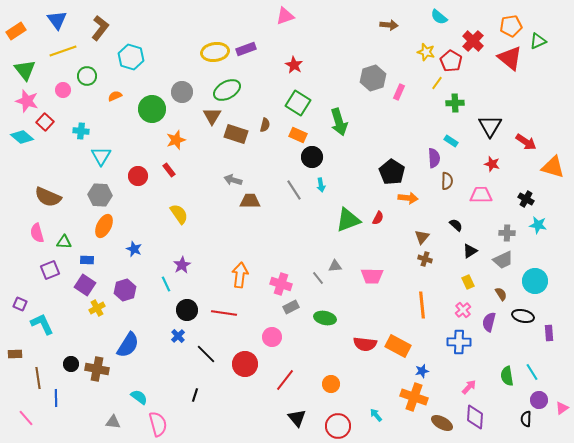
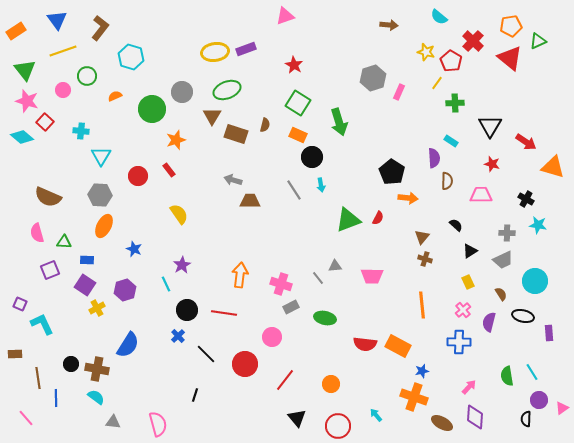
green ellipse at (227, 90): rotated 8 degrees clockwise
cyan semicircle at (139, 397): moved 43 px left
